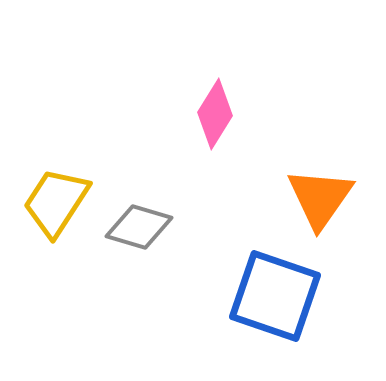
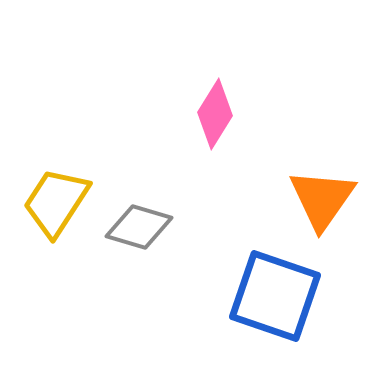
orange triangle: moved 2 px right, 1 px down
